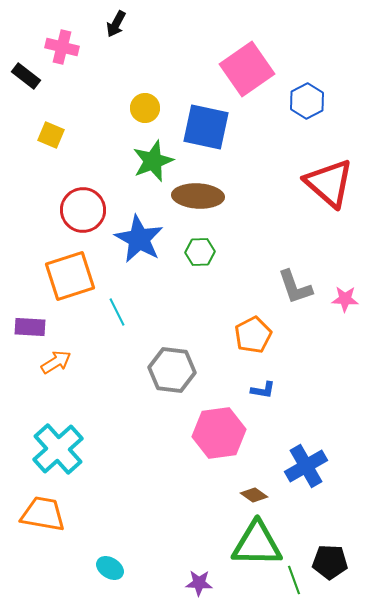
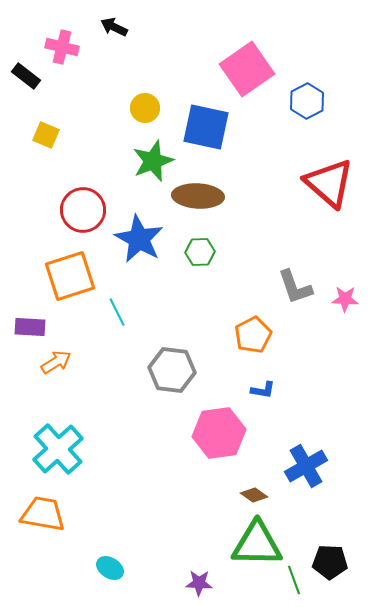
black arrow: moved 2 px left, 3 px down; rotated 88 degrees clockwise
yellow square: moved 5 px left
